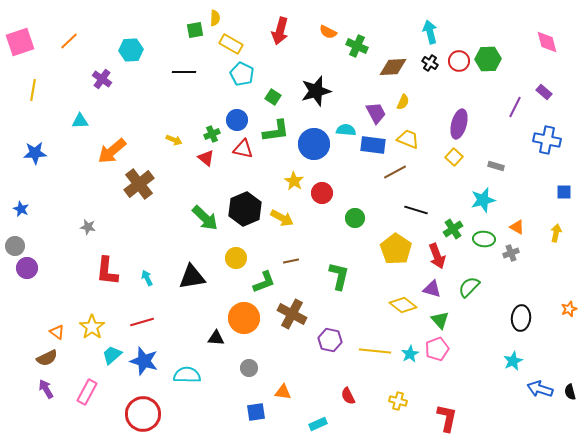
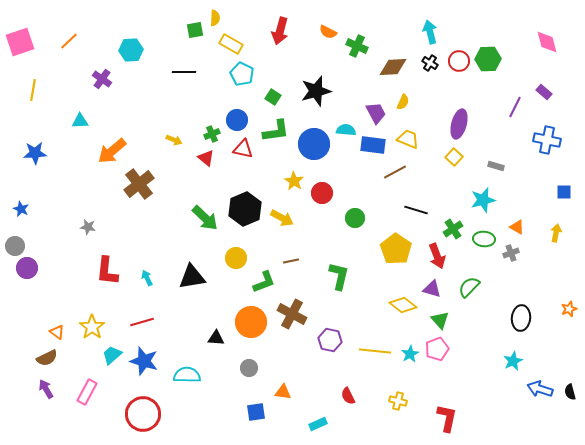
orange circle at (244, 318): moved 7 px right, 4 px down
